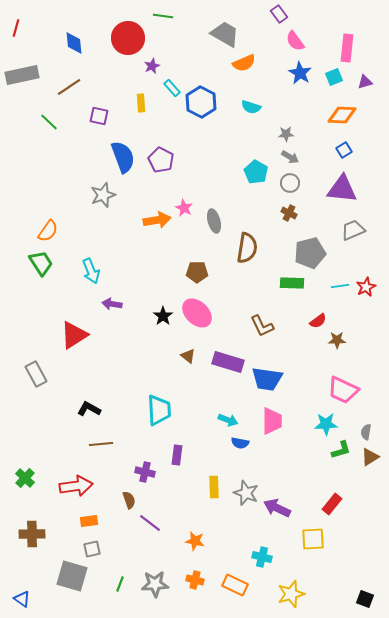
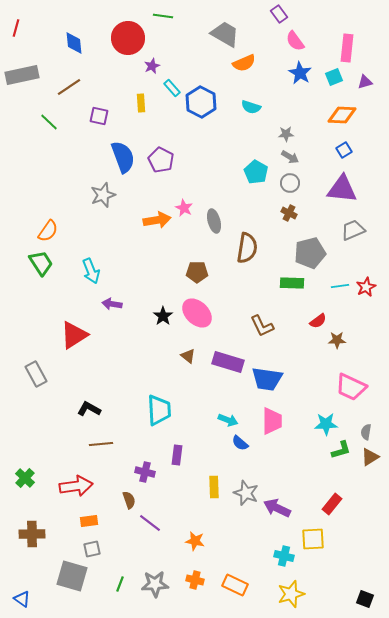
pink trapezoid at (343, 390): moved 8 px right, 3 px up
blue semicircle at (240, 443): rotated 30 degrees clockwise
cyan cross at (262, 557): moved 22 px right, 1 px up
